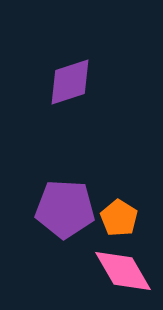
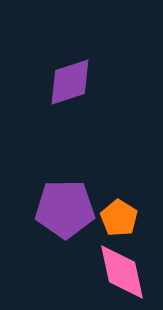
purple pentagon: rotated 4 degrees counterclockwise
pink diamond: moved 1 px left, 1 px down; rotated 18 degrees clockwise
